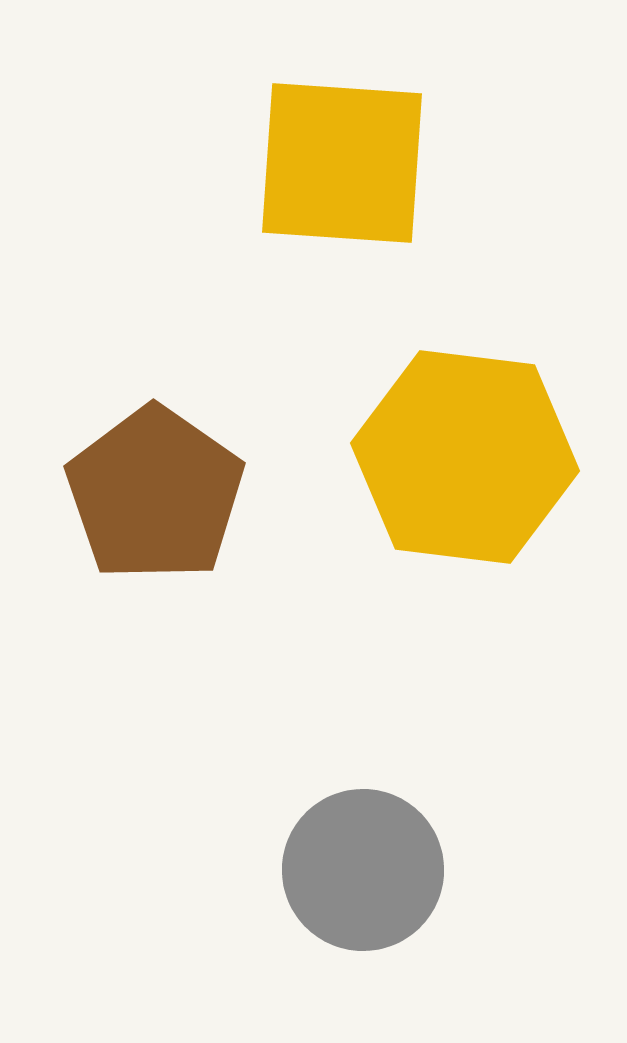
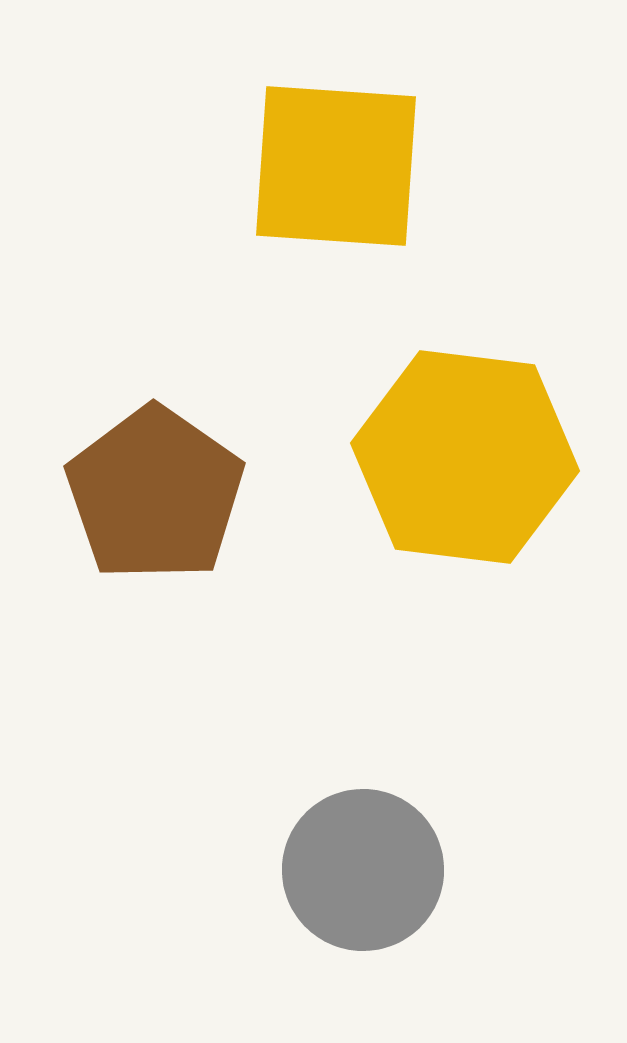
yellow square: moved 6 px left, 3 px down
